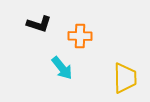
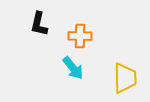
black L-shape: rotated 85 degrees clockwise
cyan arrow: moved 11 px right
